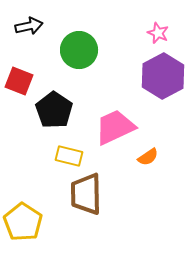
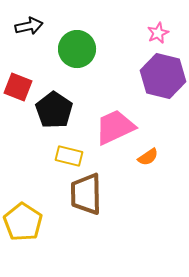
pink star: rotated 25 degrees clockwise
green circle: moved 2 px left, 1 px up
purple hexagon: rotated 18 degrees counterclockwise
red square: moved 1 px left, 6 px down
